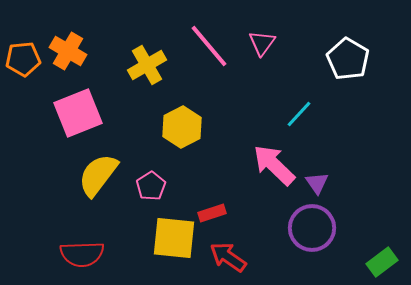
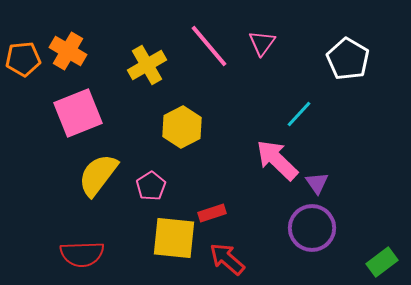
pink arrow: moved 3 px right, 5 px up
red arrow: moved 1 px left, 2 px down; rotated 6 degrees clockwise
